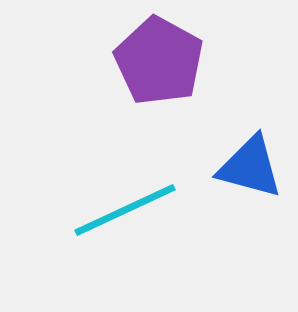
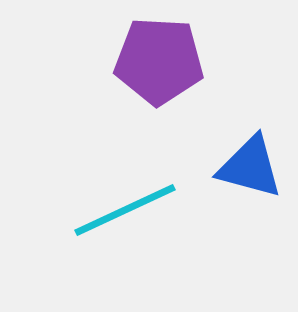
purple pentagon: rotated 26 degrees counterclockwise
